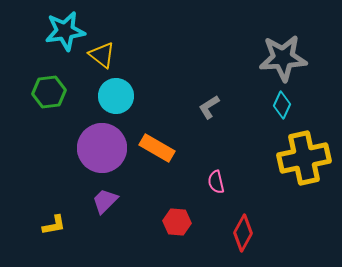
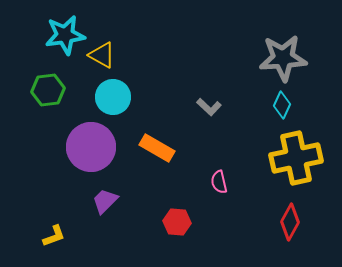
cyan star: moved 4 px down
yellow triangle: rotated 8 degrees counterclockwise
green hexagon: moved 1 px left, 2 px up
cyan circle: moved 3 px left, 1 px down
gray L-shape: rotated 105 degrees counterclockwise
purple circle: moved 11 px left, 1 px up
yellow cross: moved 8 px left
pink semicircle: moved 3 px right
yellow L-shape: moved 11 px down; rotated 10 degrees counterclockwise
red diamond: moved 47 px right, 11 px up
